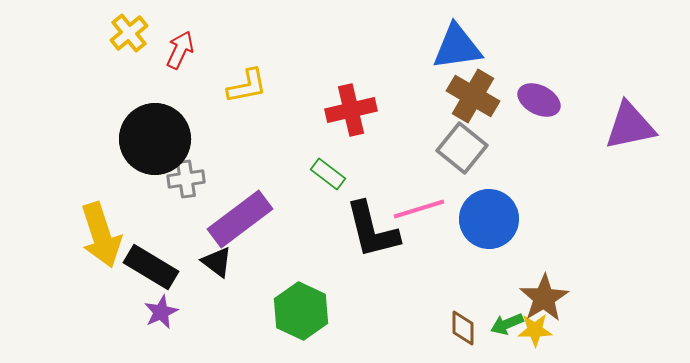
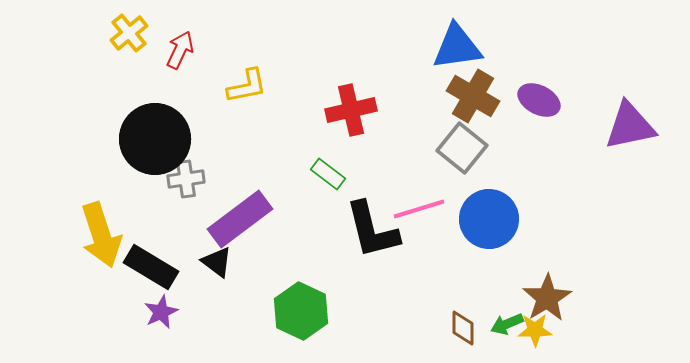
brown star: moved 3 px right
